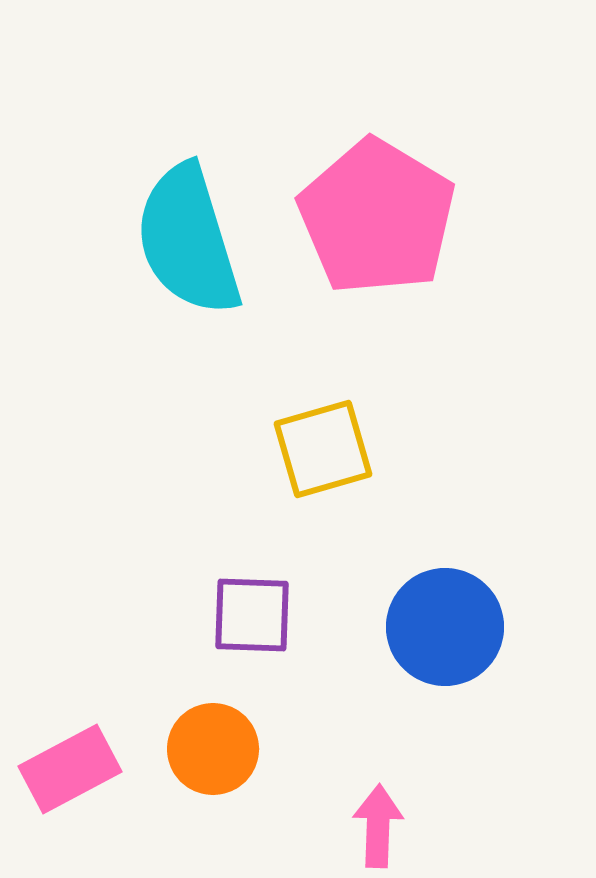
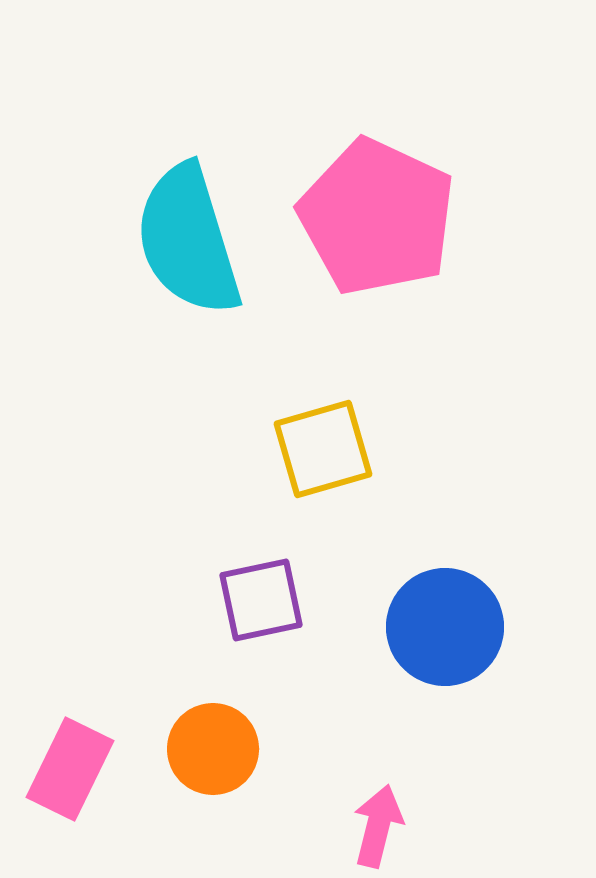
pink pentagon: rotated 6 degrees counterclockwise
purple square: moved 9 px right, 15 px up; rotated 14 degrees counterclockwise
pink rectangle: rotated 36 degrees counterclockwise
pink arrow: rotated 12 degrees clockwise
